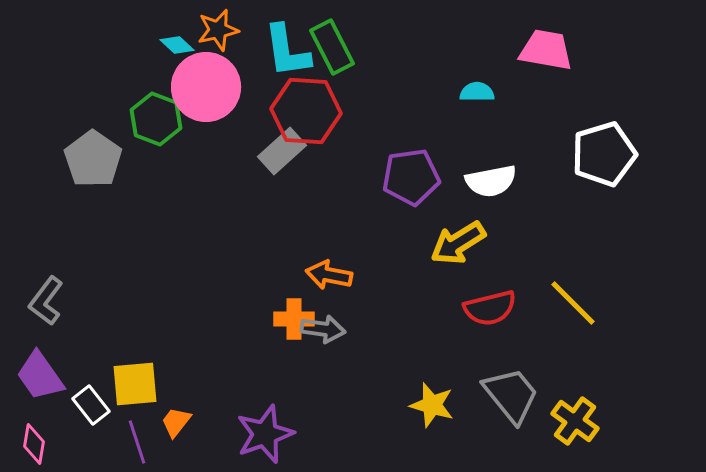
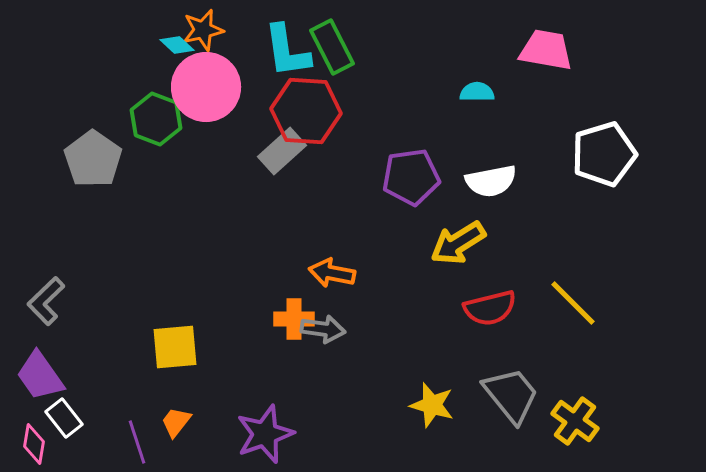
orange star: moved 15 px left
orange arrow: moved 3 px right, 2 px up
gray L-shape: rotated 9 degrees clockwise
yellow square: moved 40 px right, 37 px up
white rectangle: moved 27 px left, 13 px down
